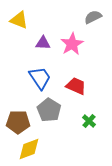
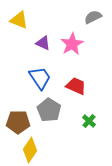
purple triangle: rotated 21 degrees clockwise
yellow diamond: moved 1 px right, 1 px down; rotated 35 degrees counterclockwise
